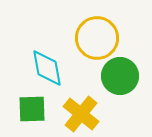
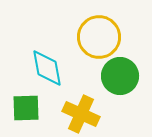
yellow circle: moved 2 px right, 1 px up
green square: moved 6 px left, 1 px up
yellow cross: rotated 15 degrees counterclockwise
